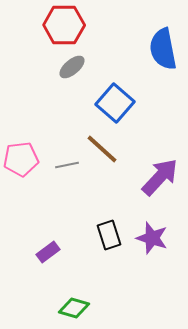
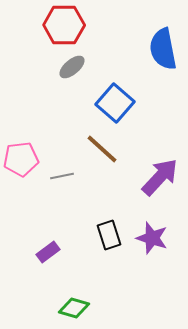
gray line: moved 5 px left, 11 px down
